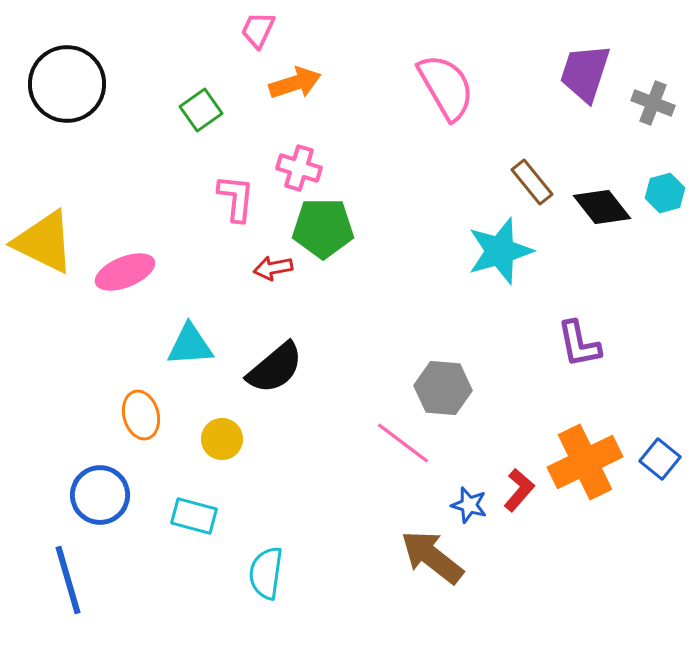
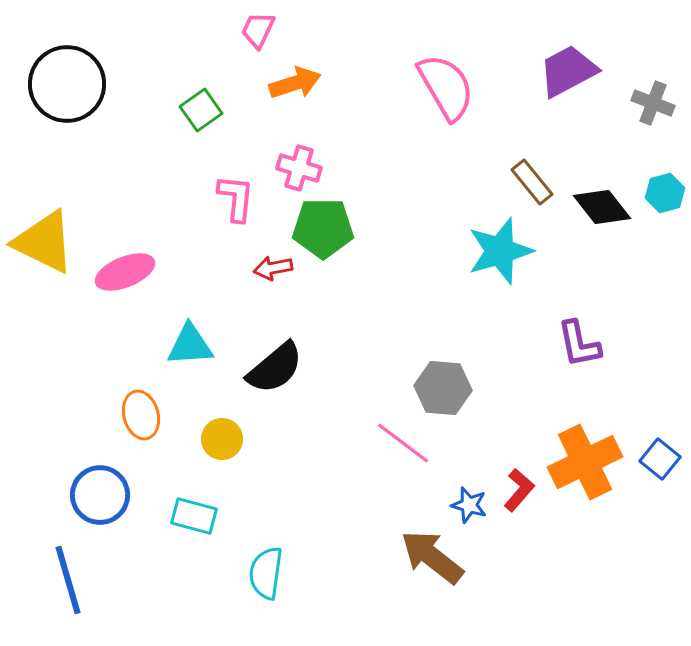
purple trapezoid: moved 17 px left, 2 px up; rotated 44 degrees clockwise
